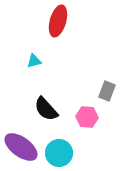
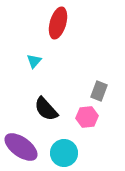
red ellipse: moved 2 px down
cyan triangle: rotated 35 degrees counterclockwise
gray rectangle: moved 8 px left
pink hexagon: rotated 10 degrees counterclockwise
cyan circle: moved 5 px right
